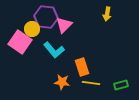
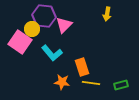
purple hexagon: moved 2 px left, 1 px up
cyan L-shape: moved 2 px left, 3 px down
